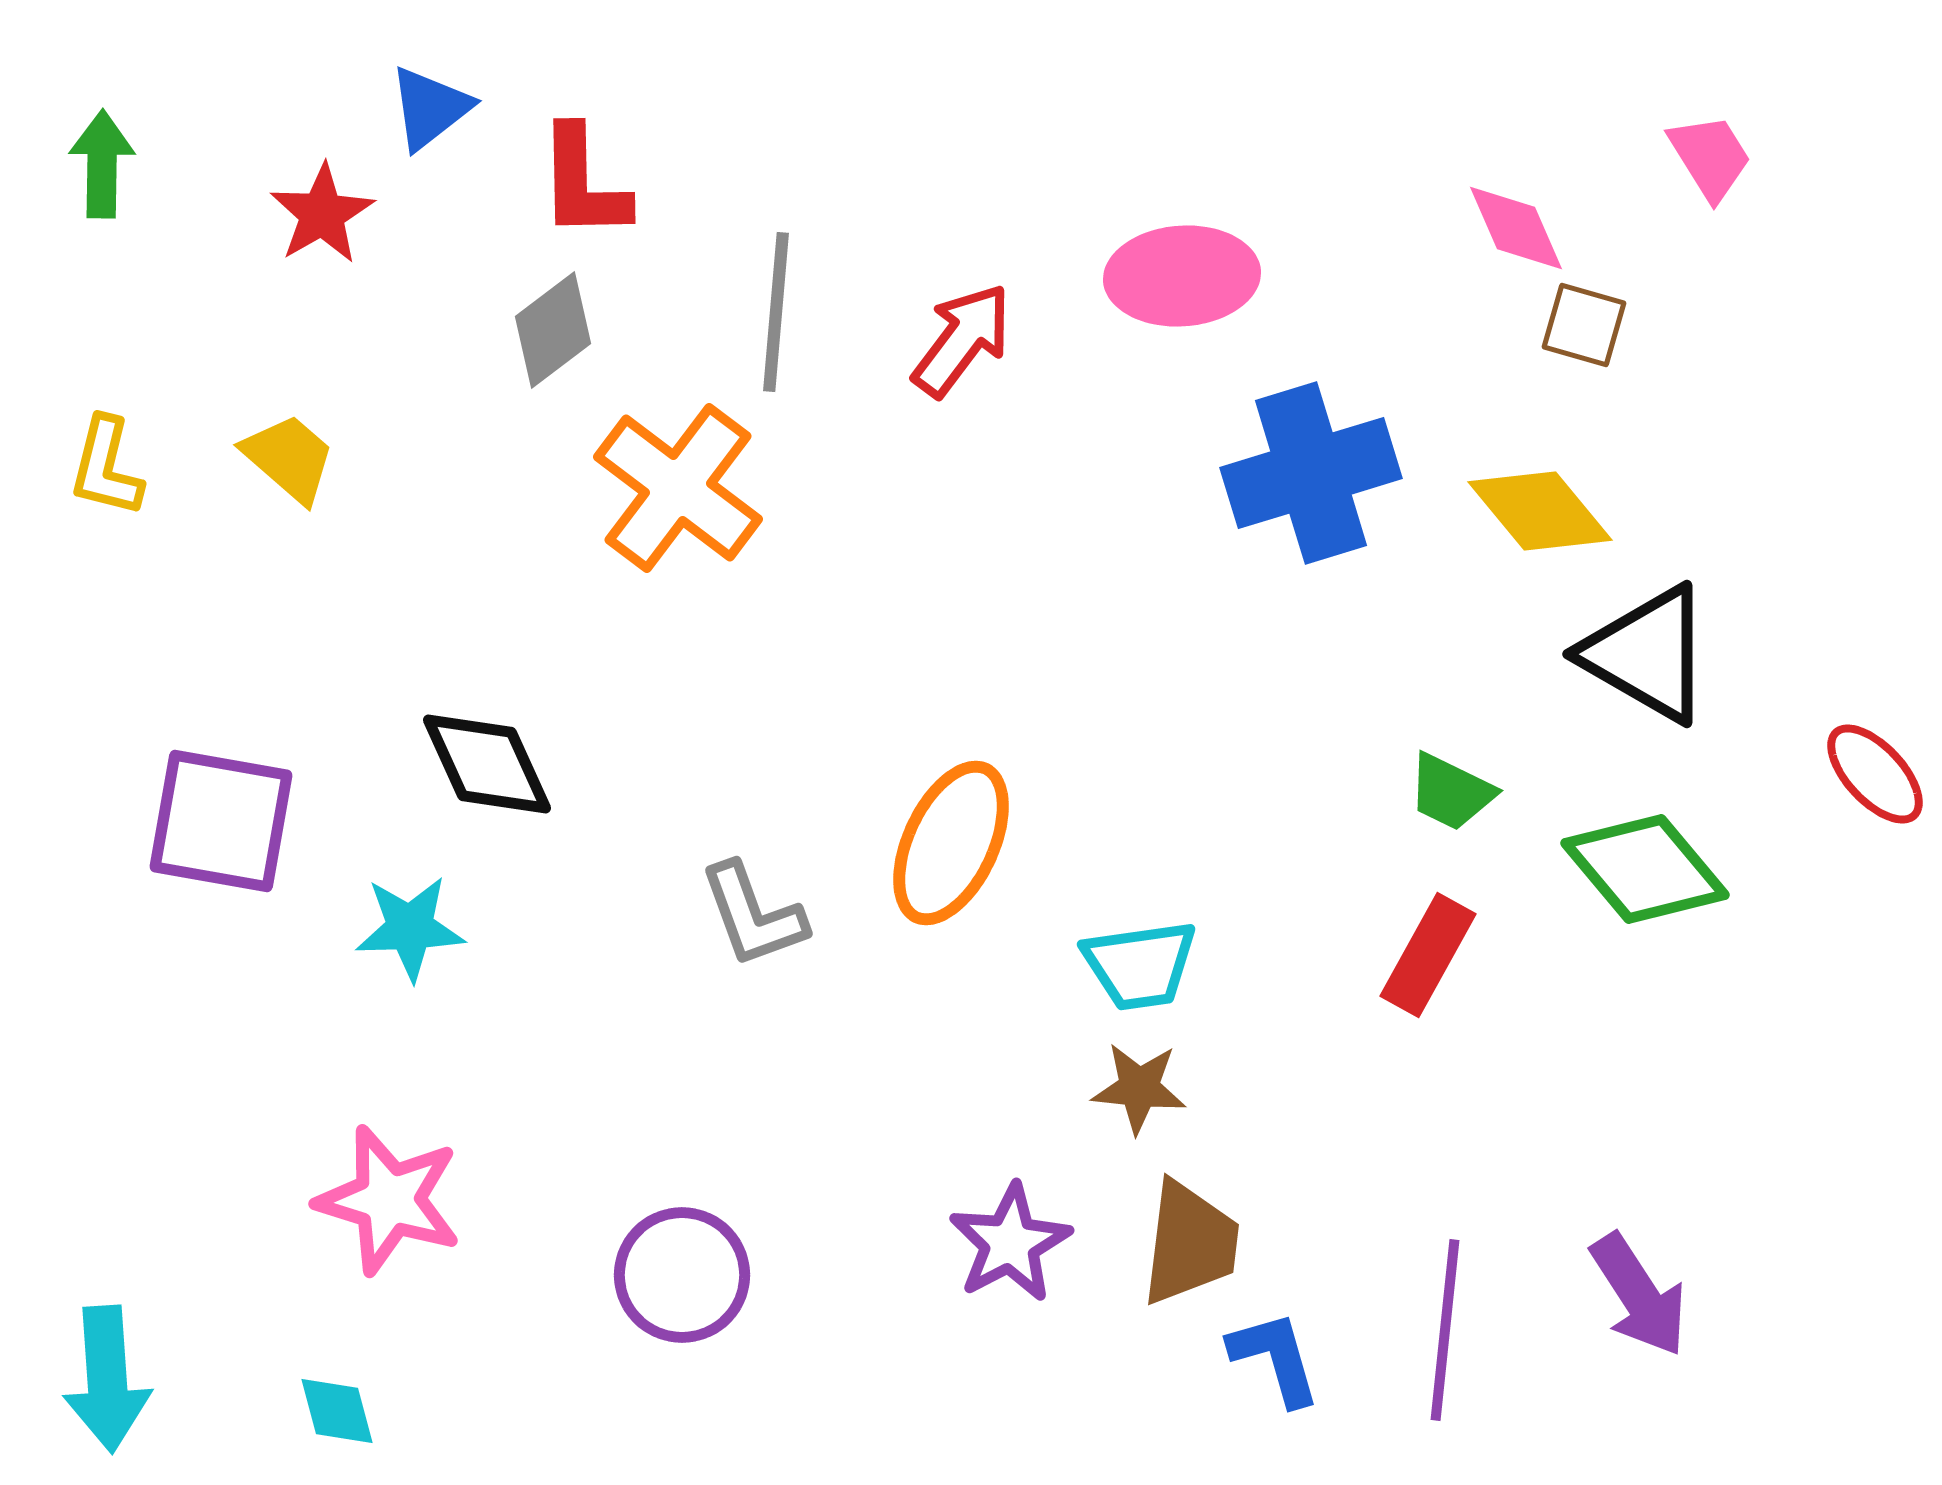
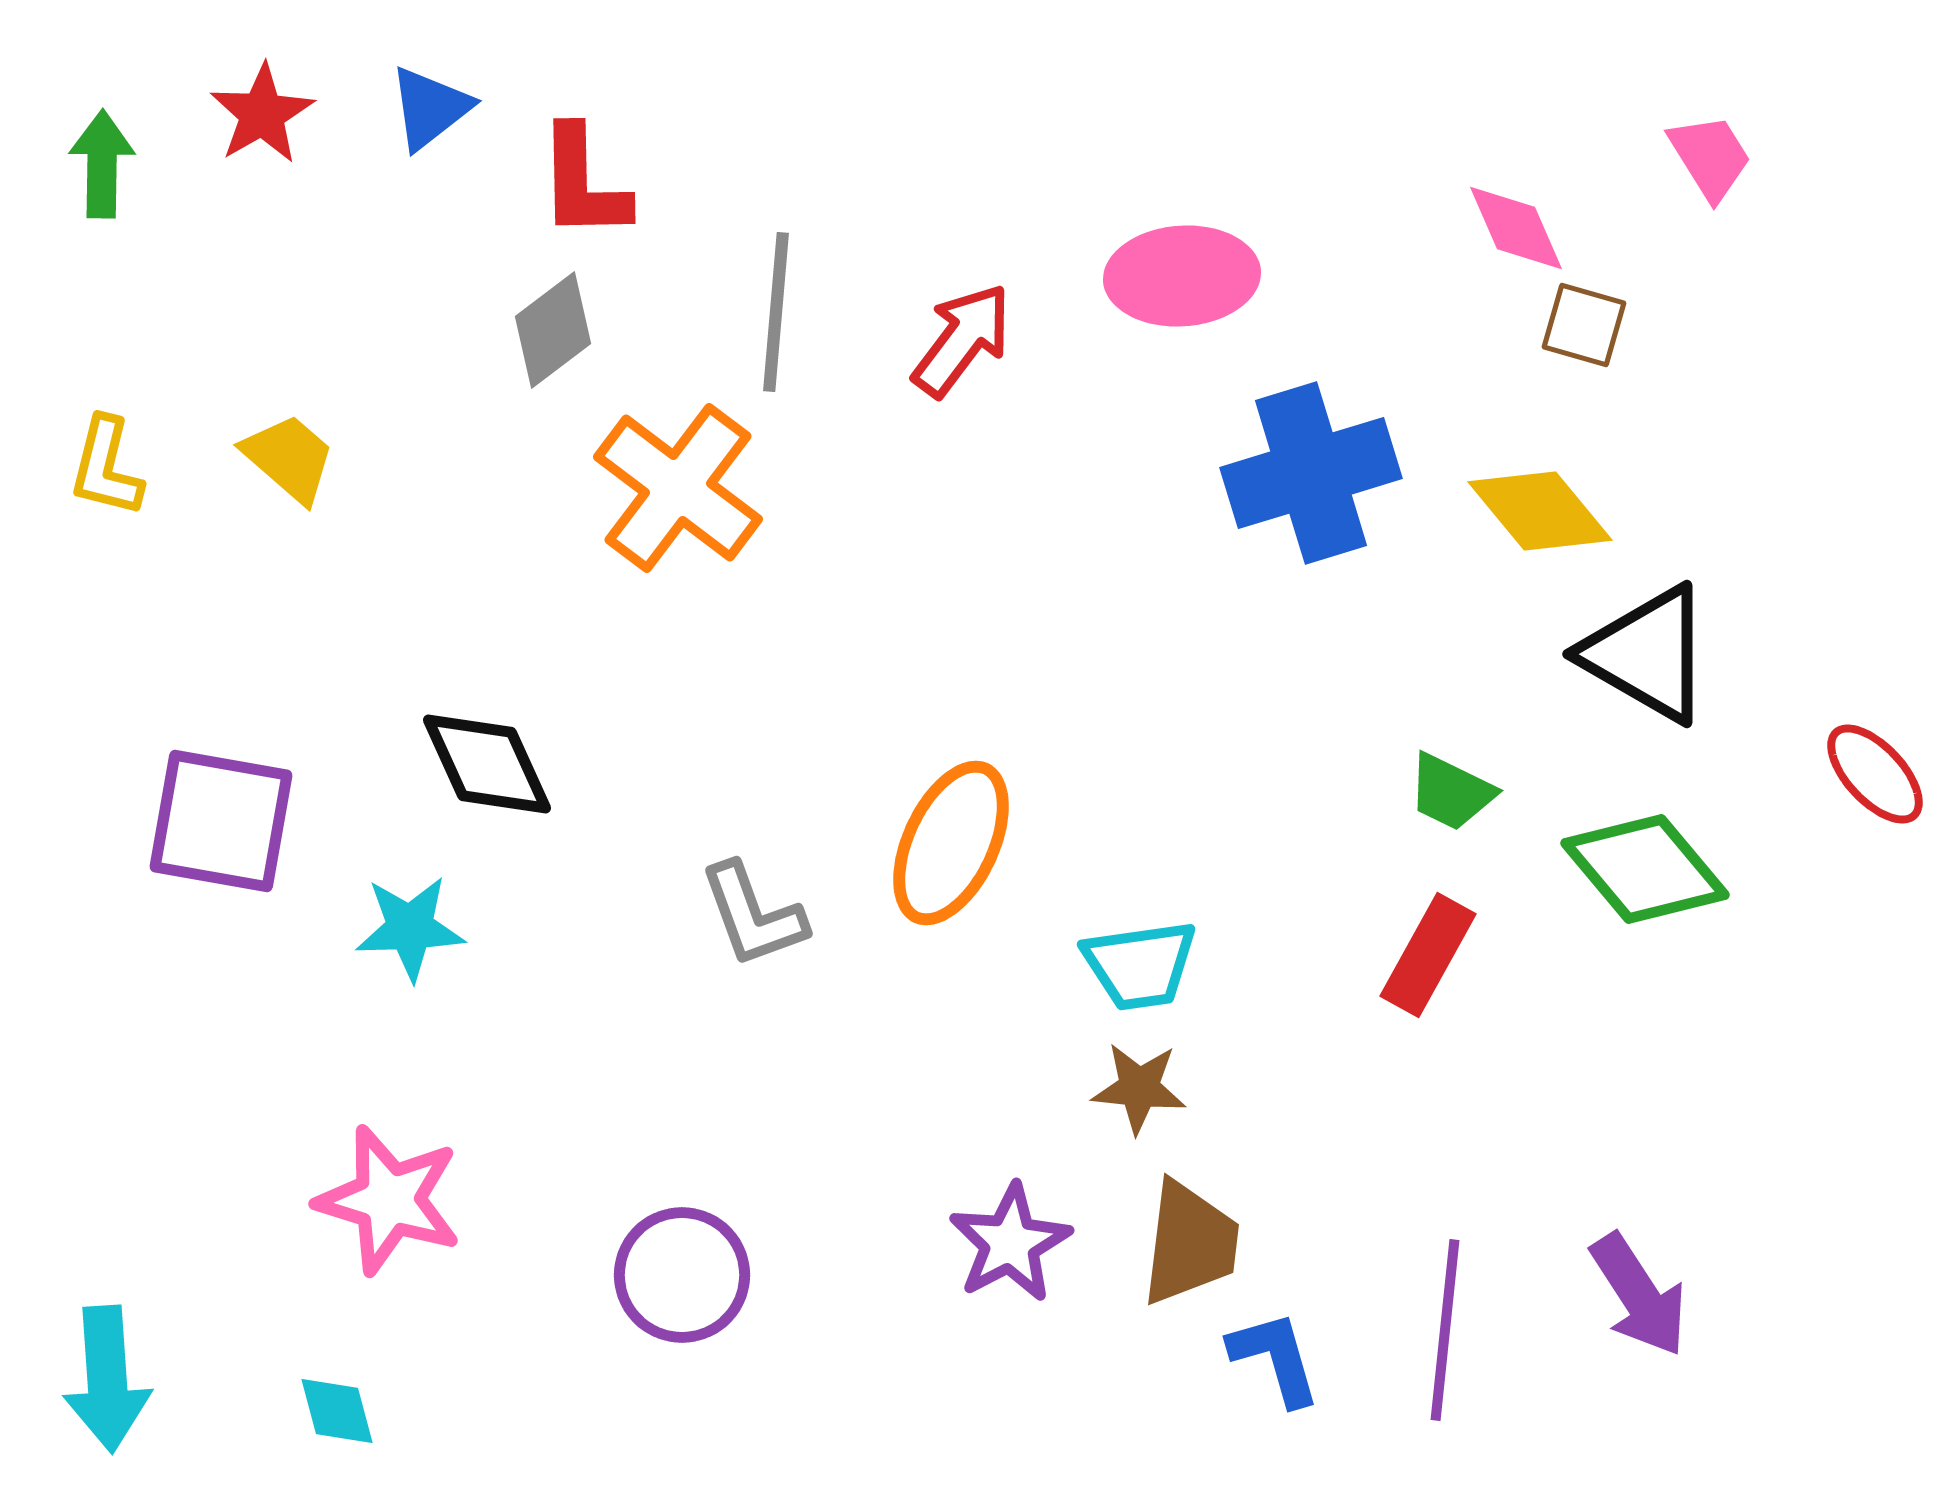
red star: moved 60 px left, 100 px up
